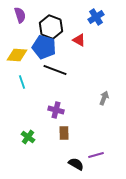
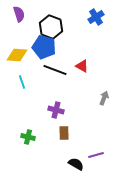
purple semicircle: moved 1 px left, 1 px up
red triangle: moved 3 px right, 26 px down
green cross: rotated 24 degrees counterclockwise
